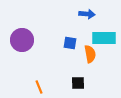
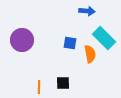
blue arrow: moved 3 px up
cyan rectangle: rotated 45 degrees clockwise
black square: moved 15 px left
orange line: rotated 24 degrees clockwise
